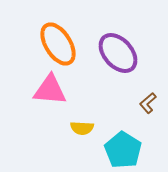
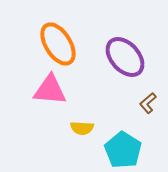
purple ellipse: moved 7 px right, 4 px down
